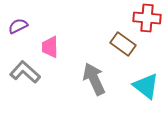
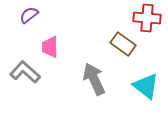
purple semicircle: moved 11 px right, 11 px up; rotated 12 degrees counterclockwise
